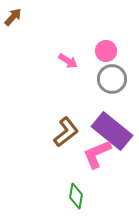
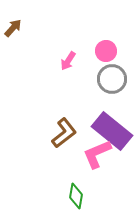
brown arrow: moved 11 px down
pink arrow: rotated 90 degrees clockwise
brown L-shape: moved 2 px left, 1 px down
